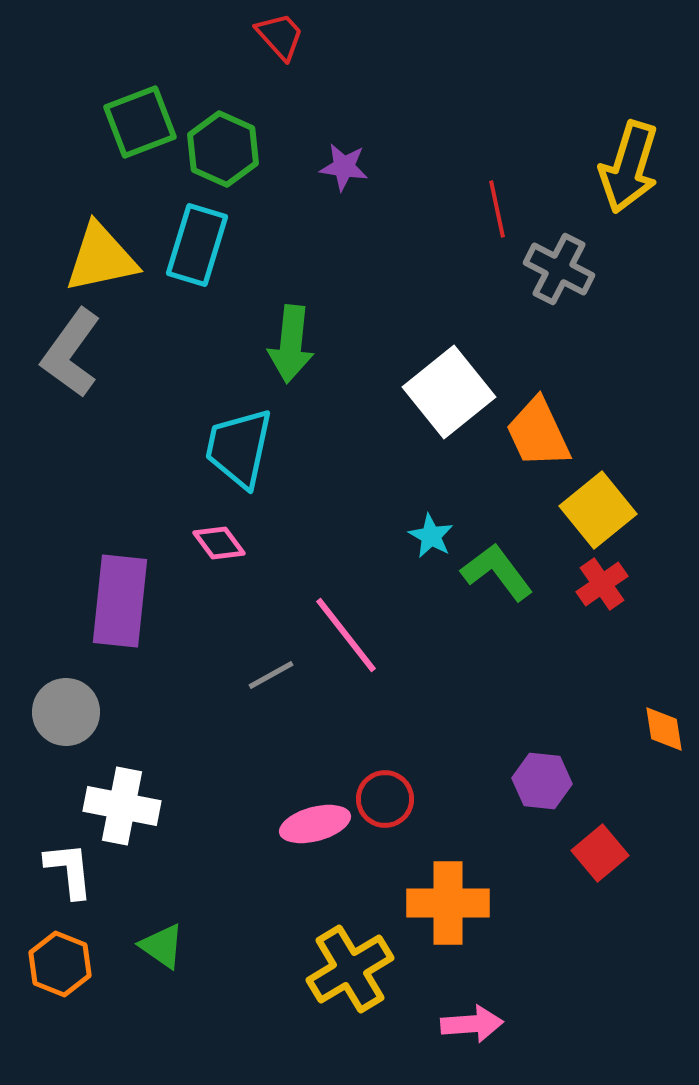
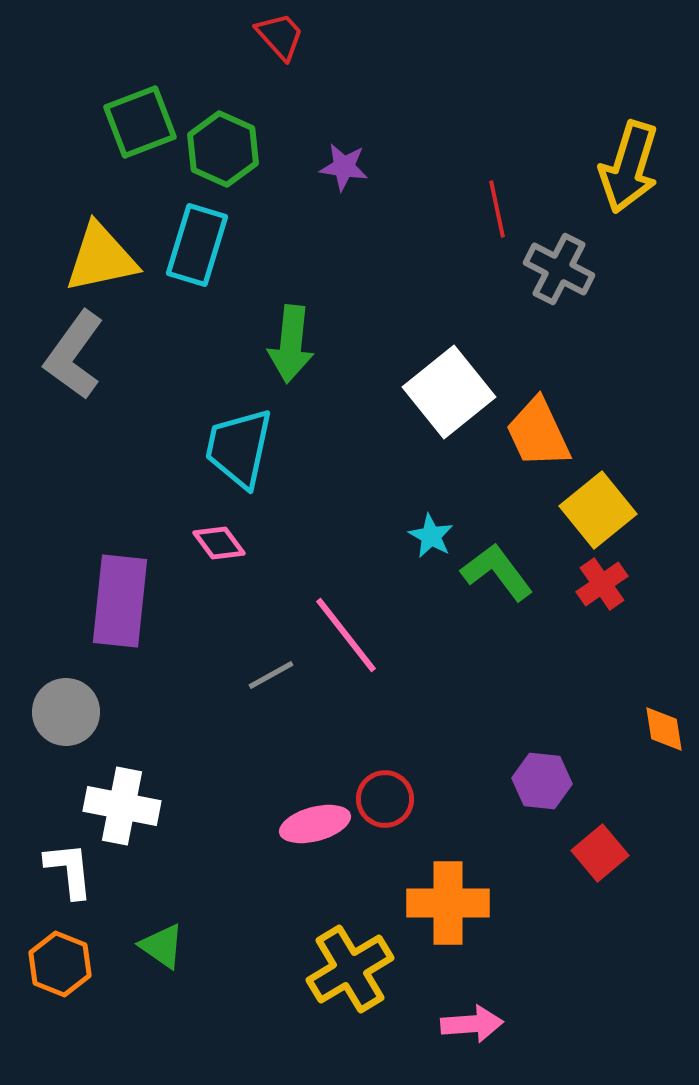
gray L-shape: moved 3 px right, 2 px down
